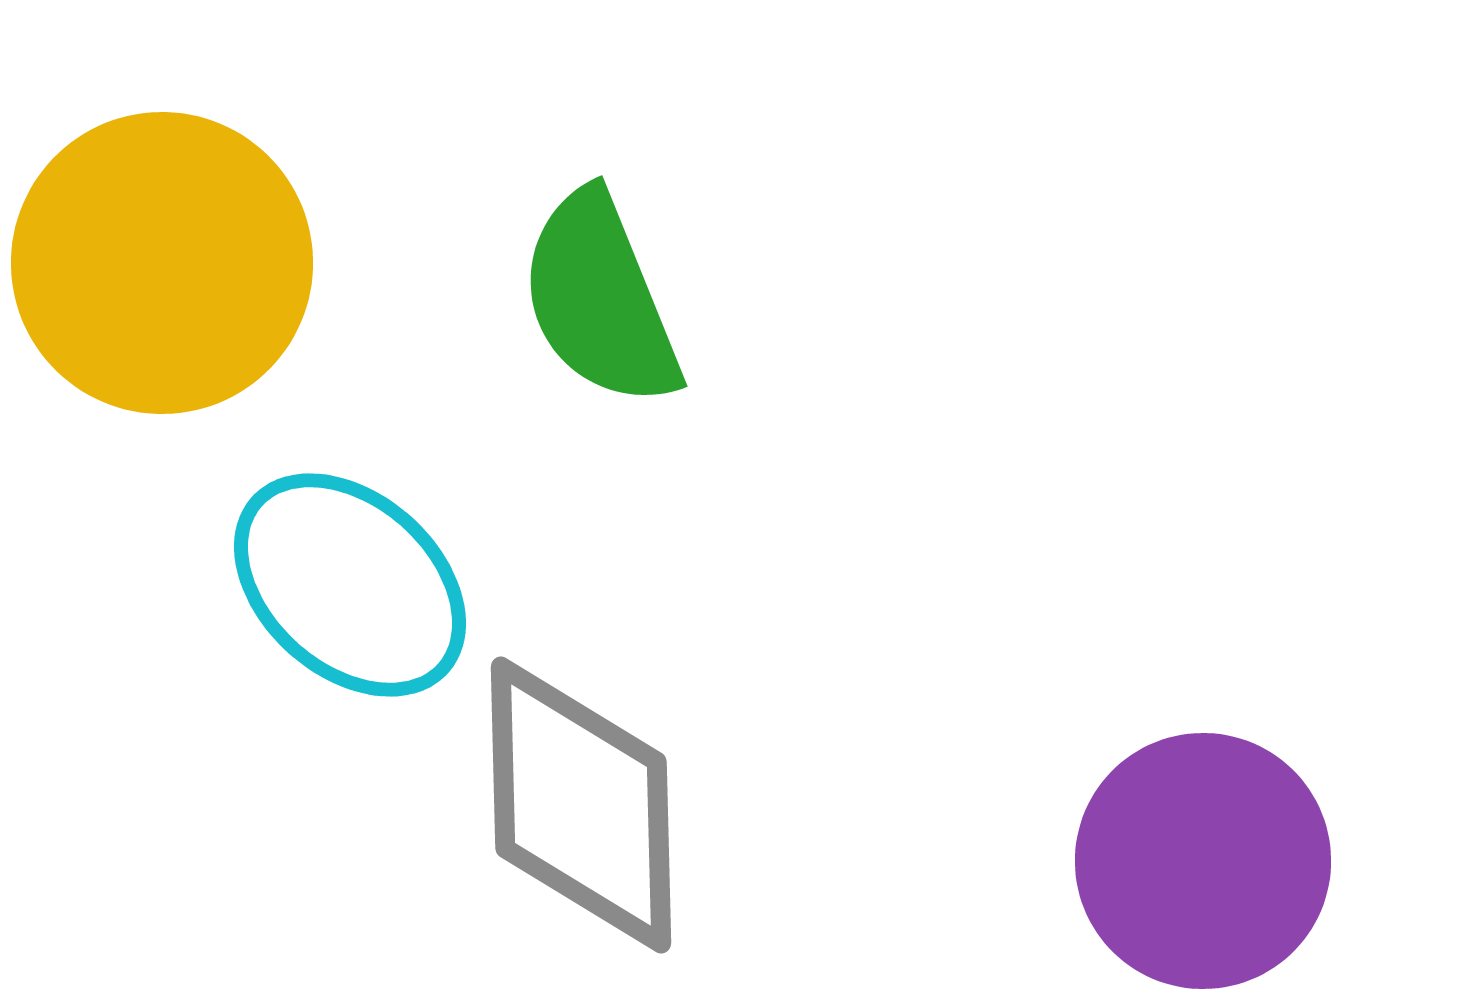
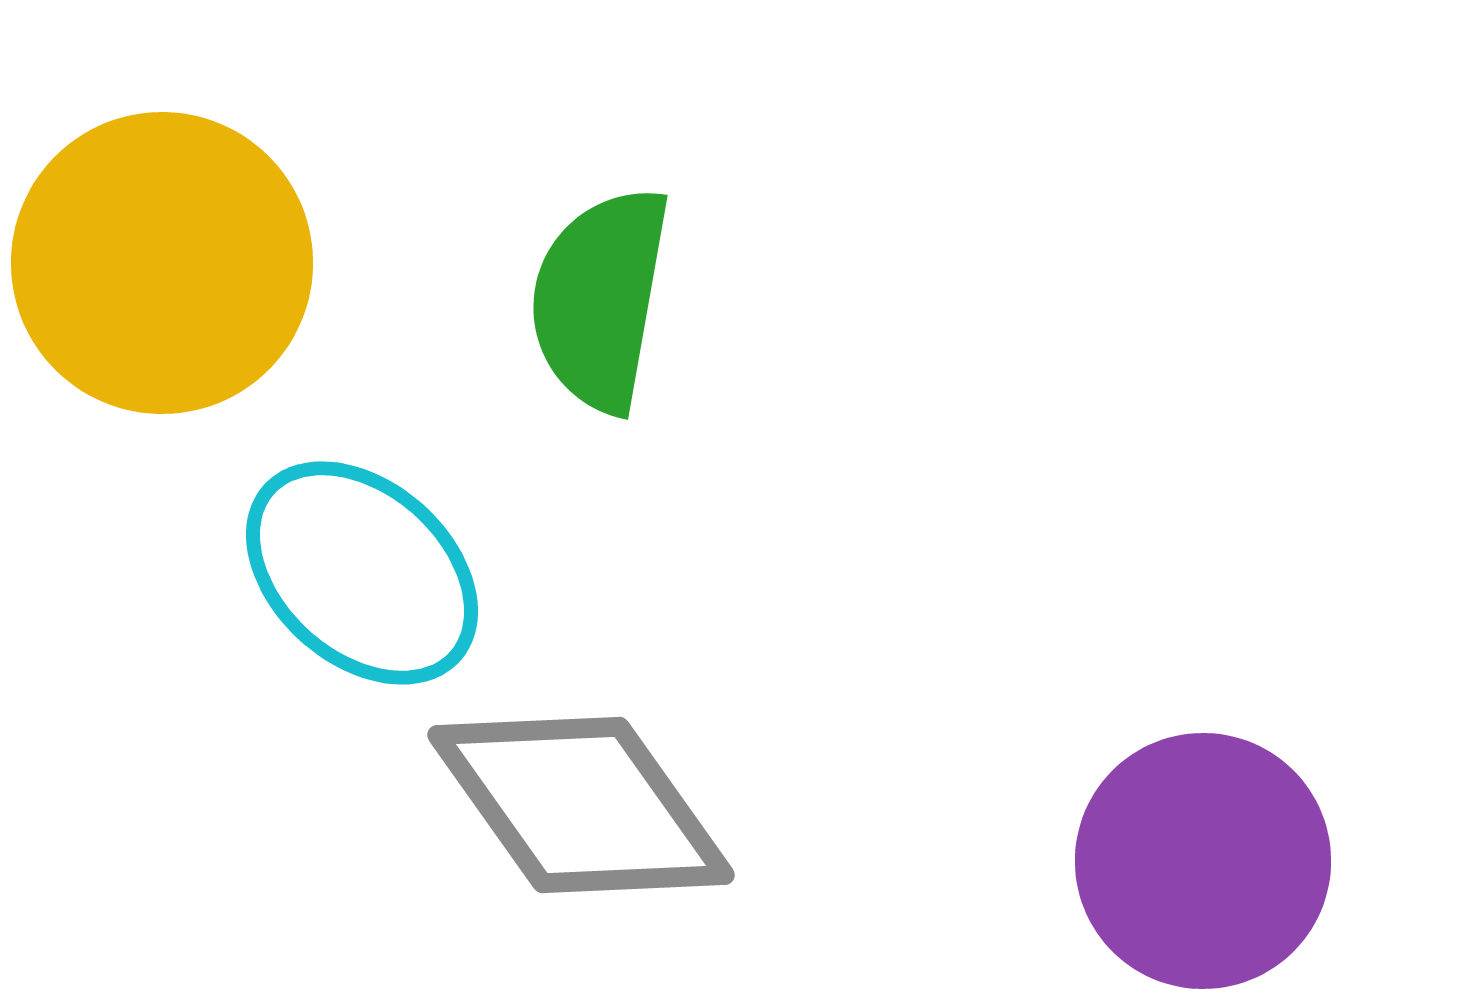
green semicircle: rotated 32 degrees clockwise
cyan ellipse: moved 12 px right, 12 px up
gray diamond: rotated 34 degrees counterclockwise
